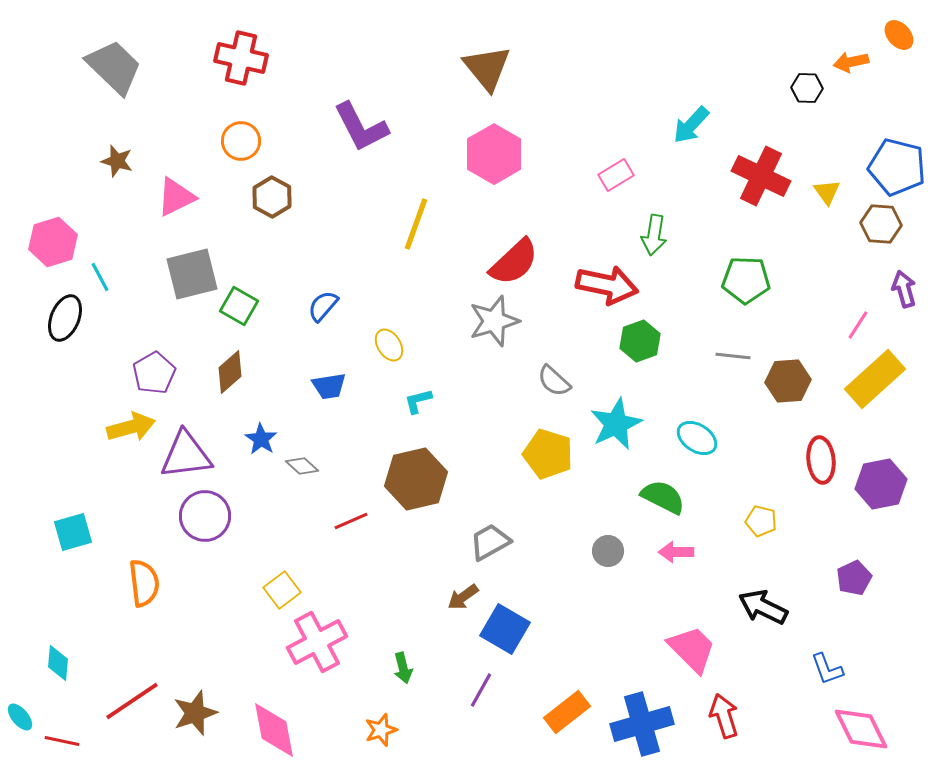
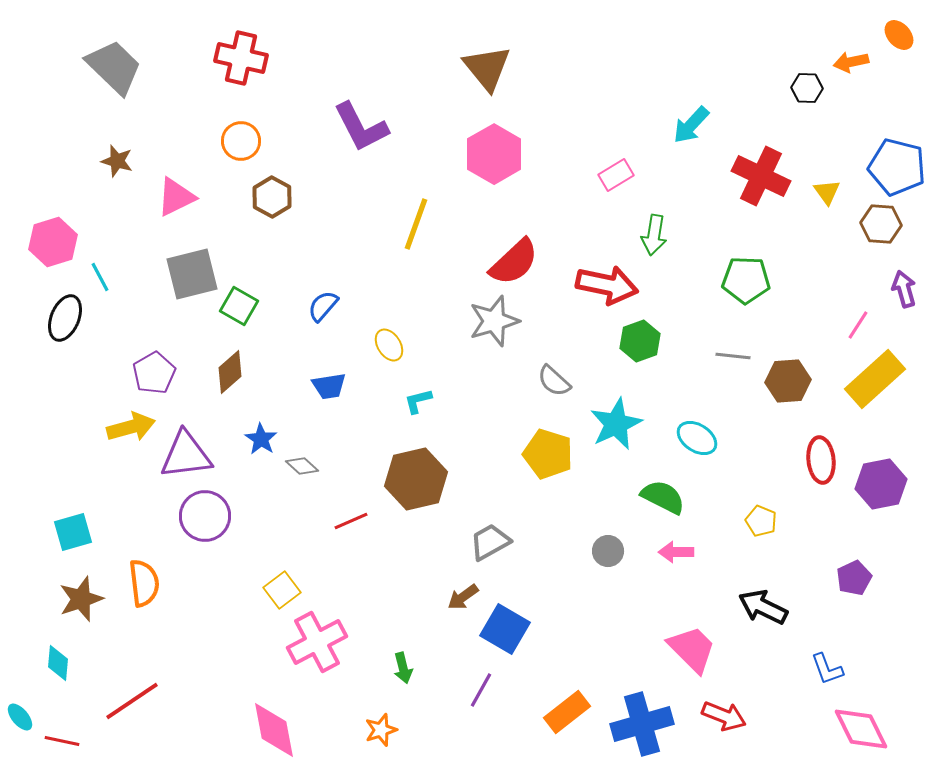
yellow pentagon at (761, 521): rotated 8 degrees clockwise
brown star at (195, 713): moved 114 px left, 114 px up
red arrow at (724, 716): rotated 129 degrees clockwise
